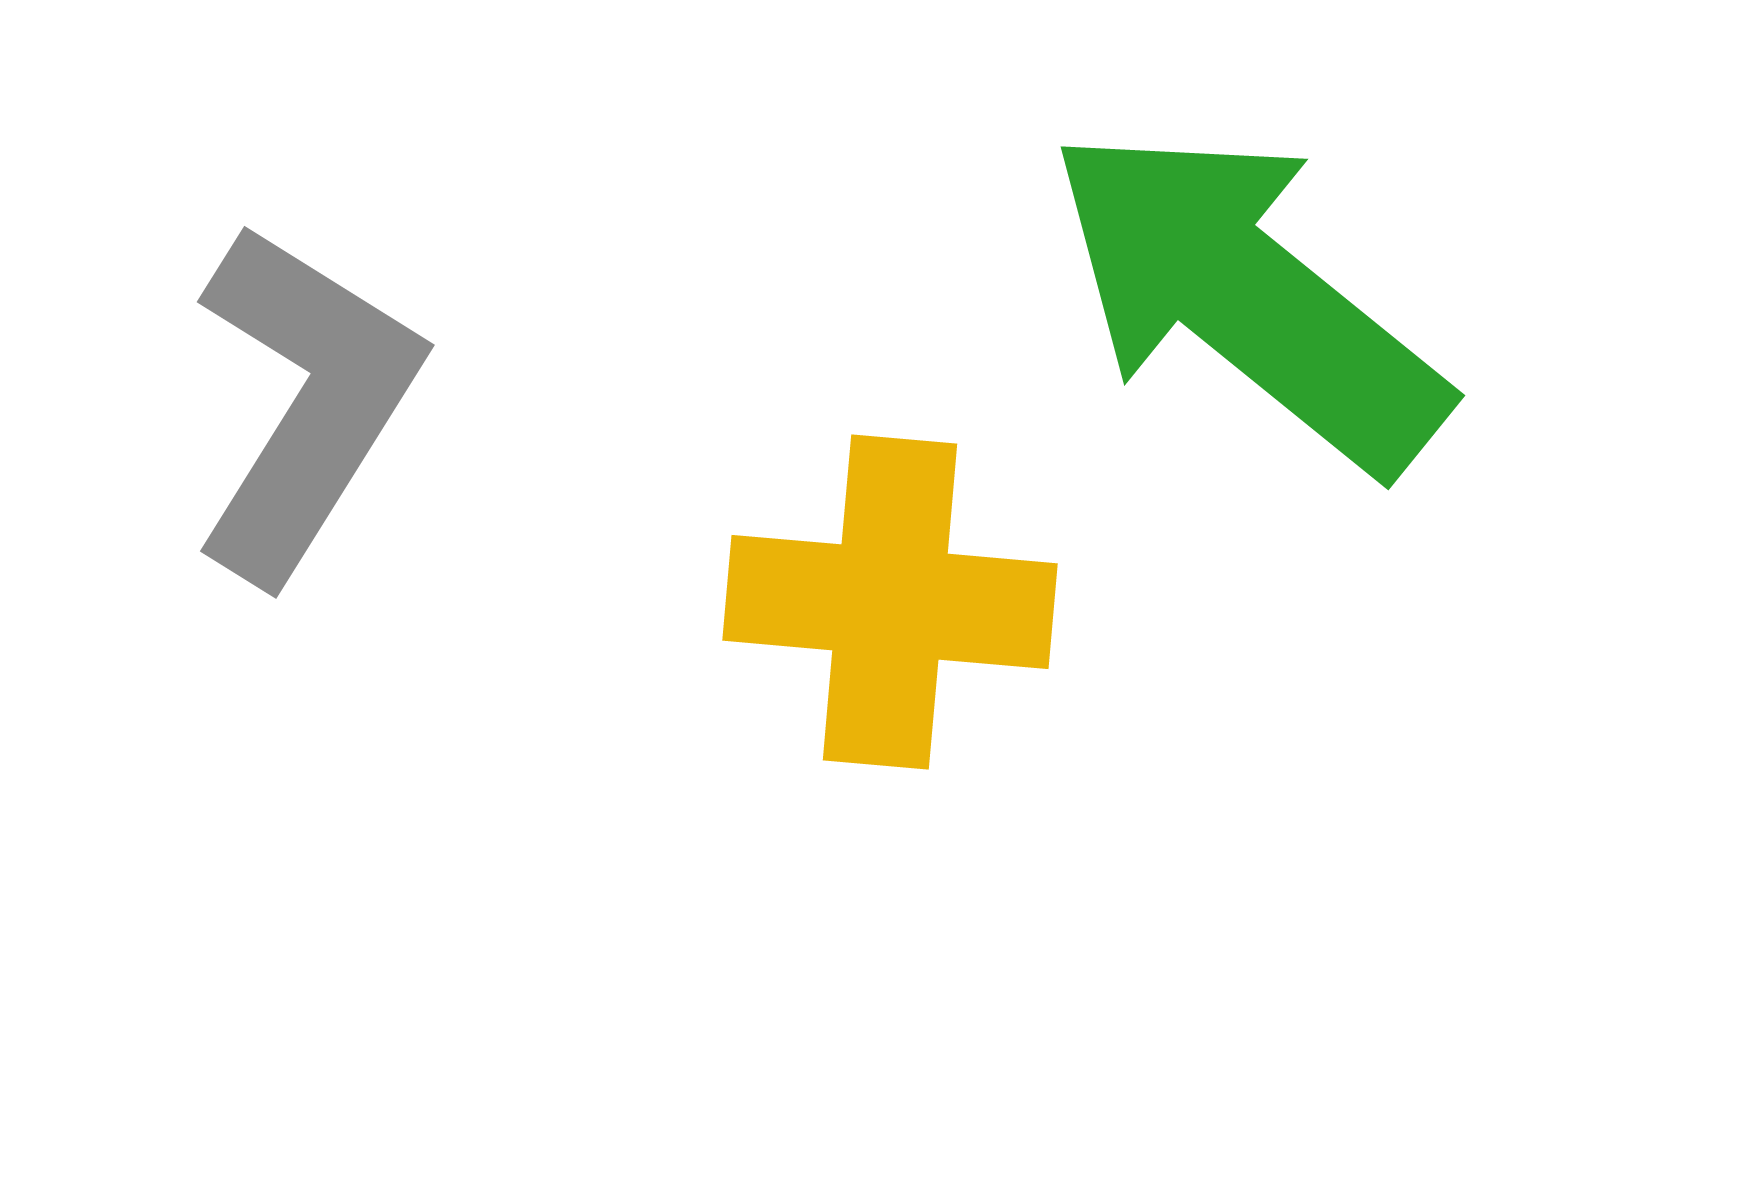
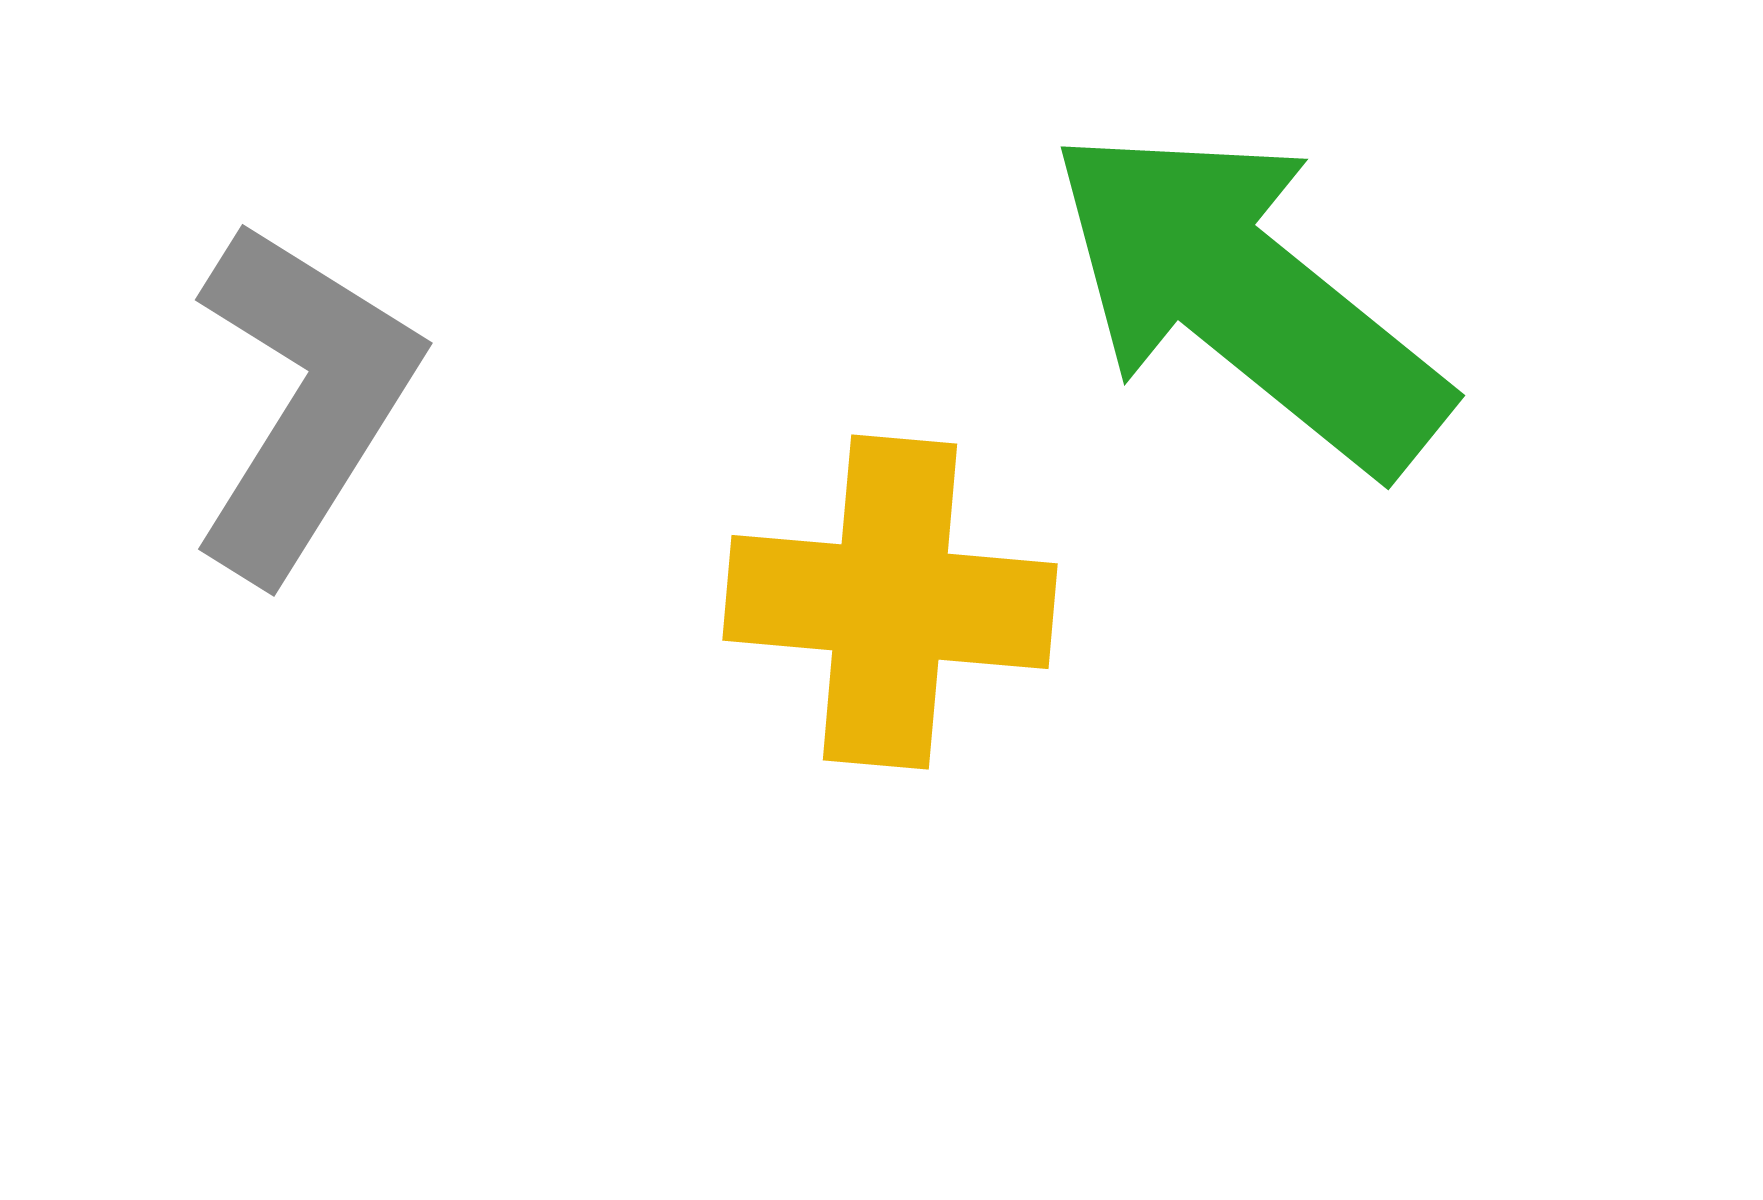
gray L-shape: moved 2 px left, 2 px up
